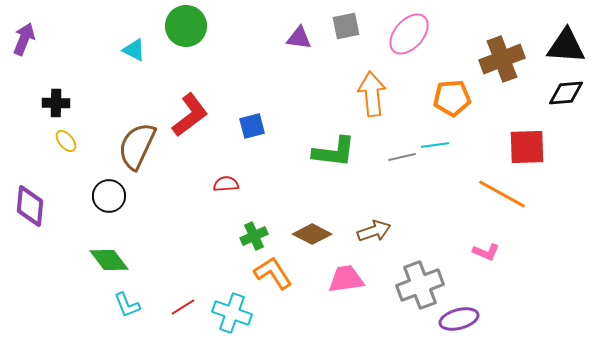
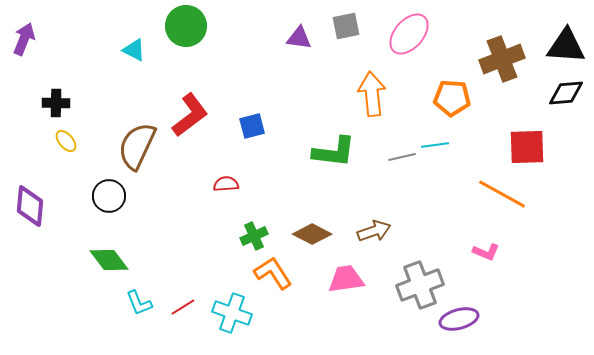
orange pentagon: rotated 9 degrees clockwise
cyan L-shape: moved 12 px right, 2 px up
